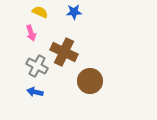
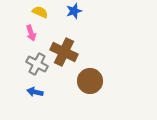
blue star: moved 1 px up; rotated 14 degrees counterclockwise
gray cross: moved 2 px up
